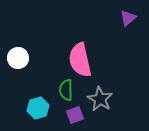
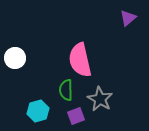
white circle: moved 3 px left
cyan hexagon: moved 3 px down
purple square: moved 1 px right, 1 px down
